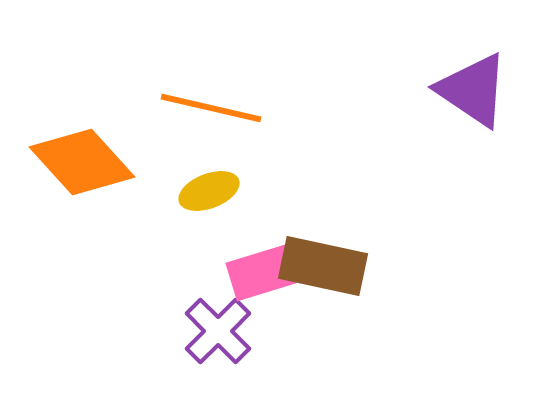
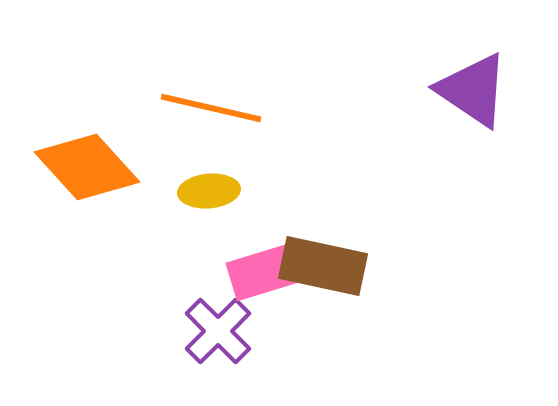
orange diamond: moved 5 px right, 5 px down
yellow ellipse: rotated 16 degrees clockwise
